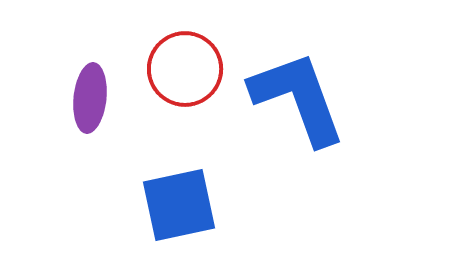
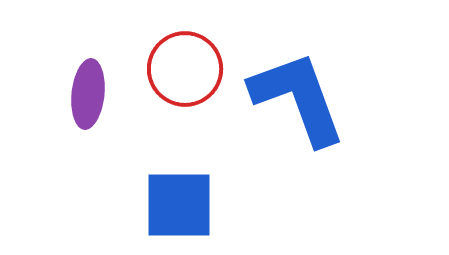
purple ellipse: moved 2 px left, 4 px up
blue square: rotated 12 degrees clockwise
